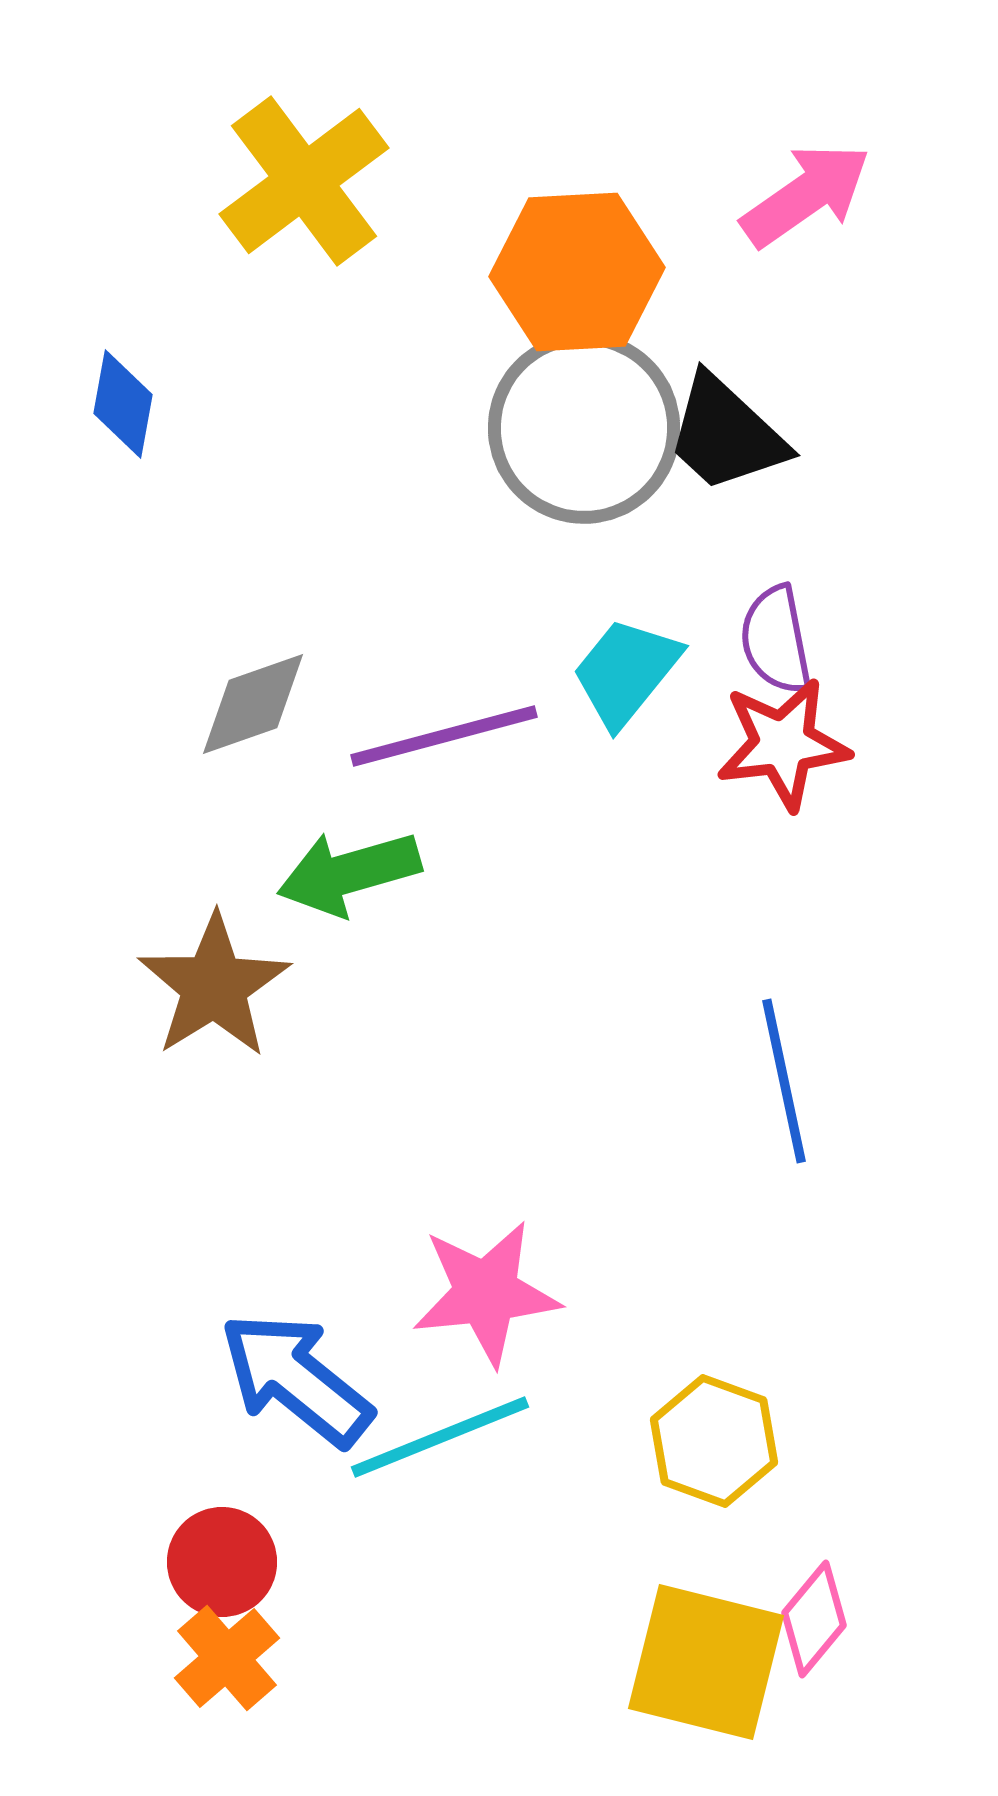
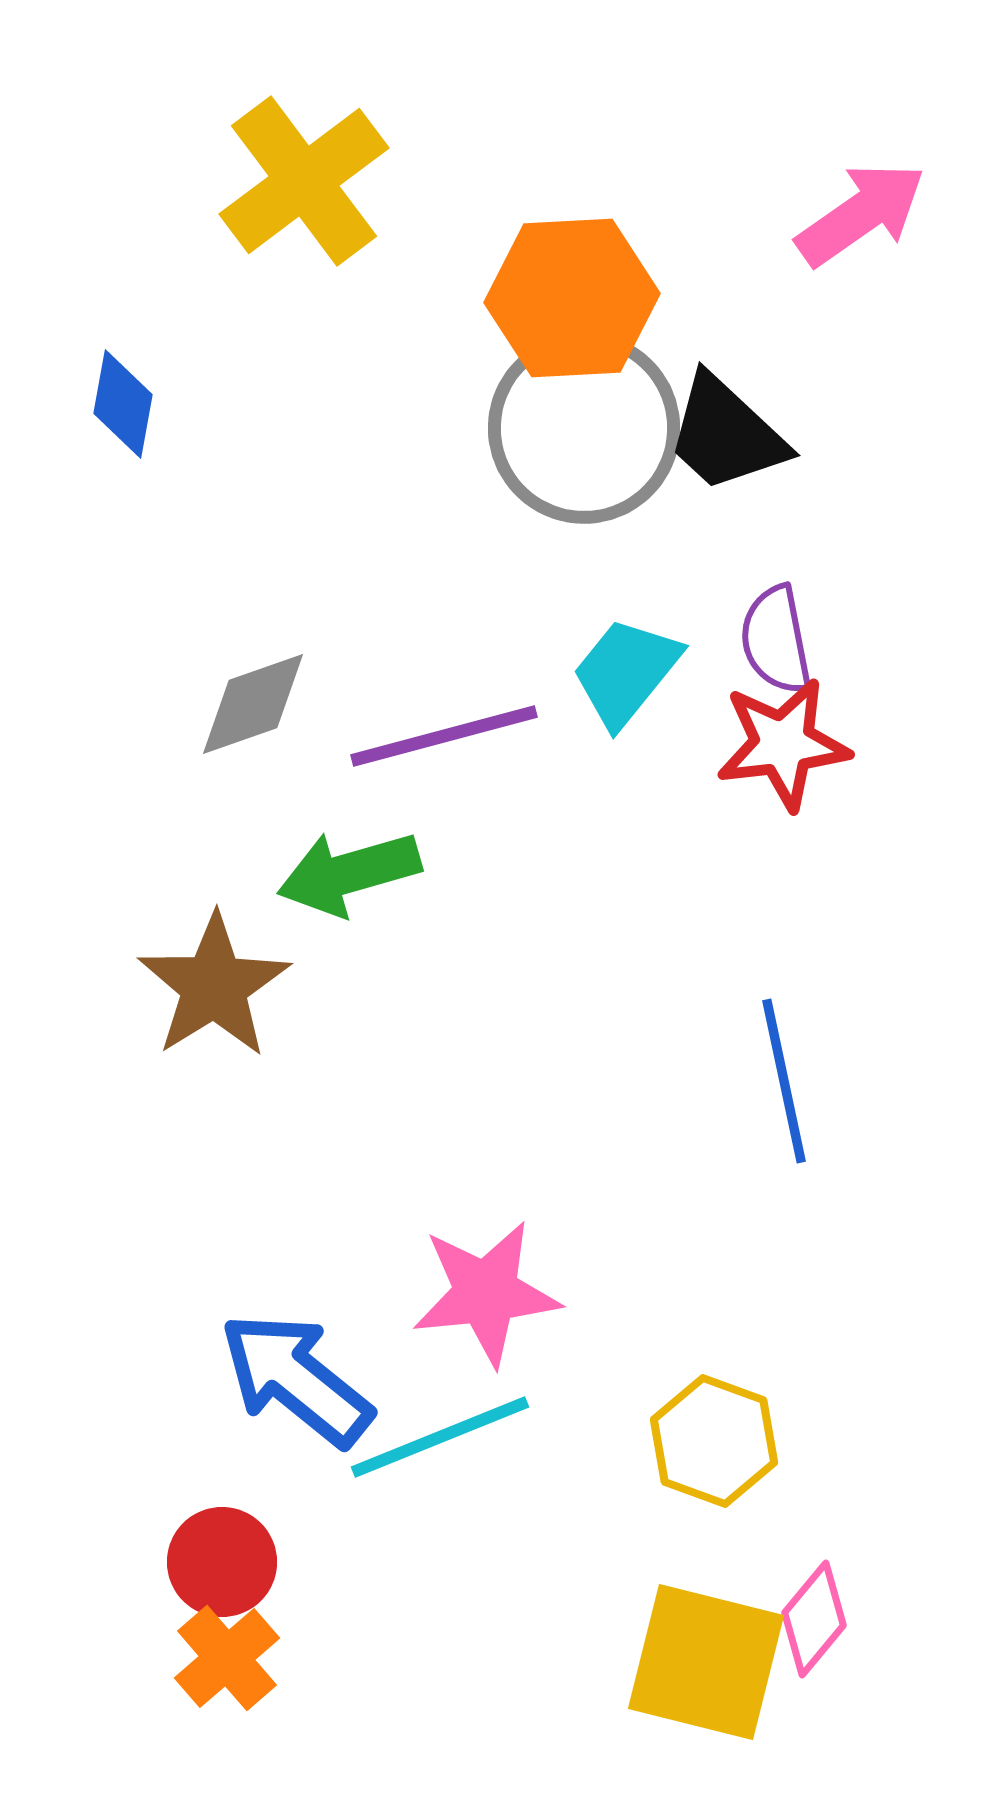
pink arrow: moved 55 px right, 19 px down
orange hexagon: moved 5 px left, 26 px down
